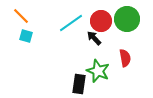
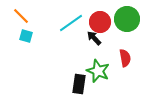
red circle: moved 1 px left, 1 px down
